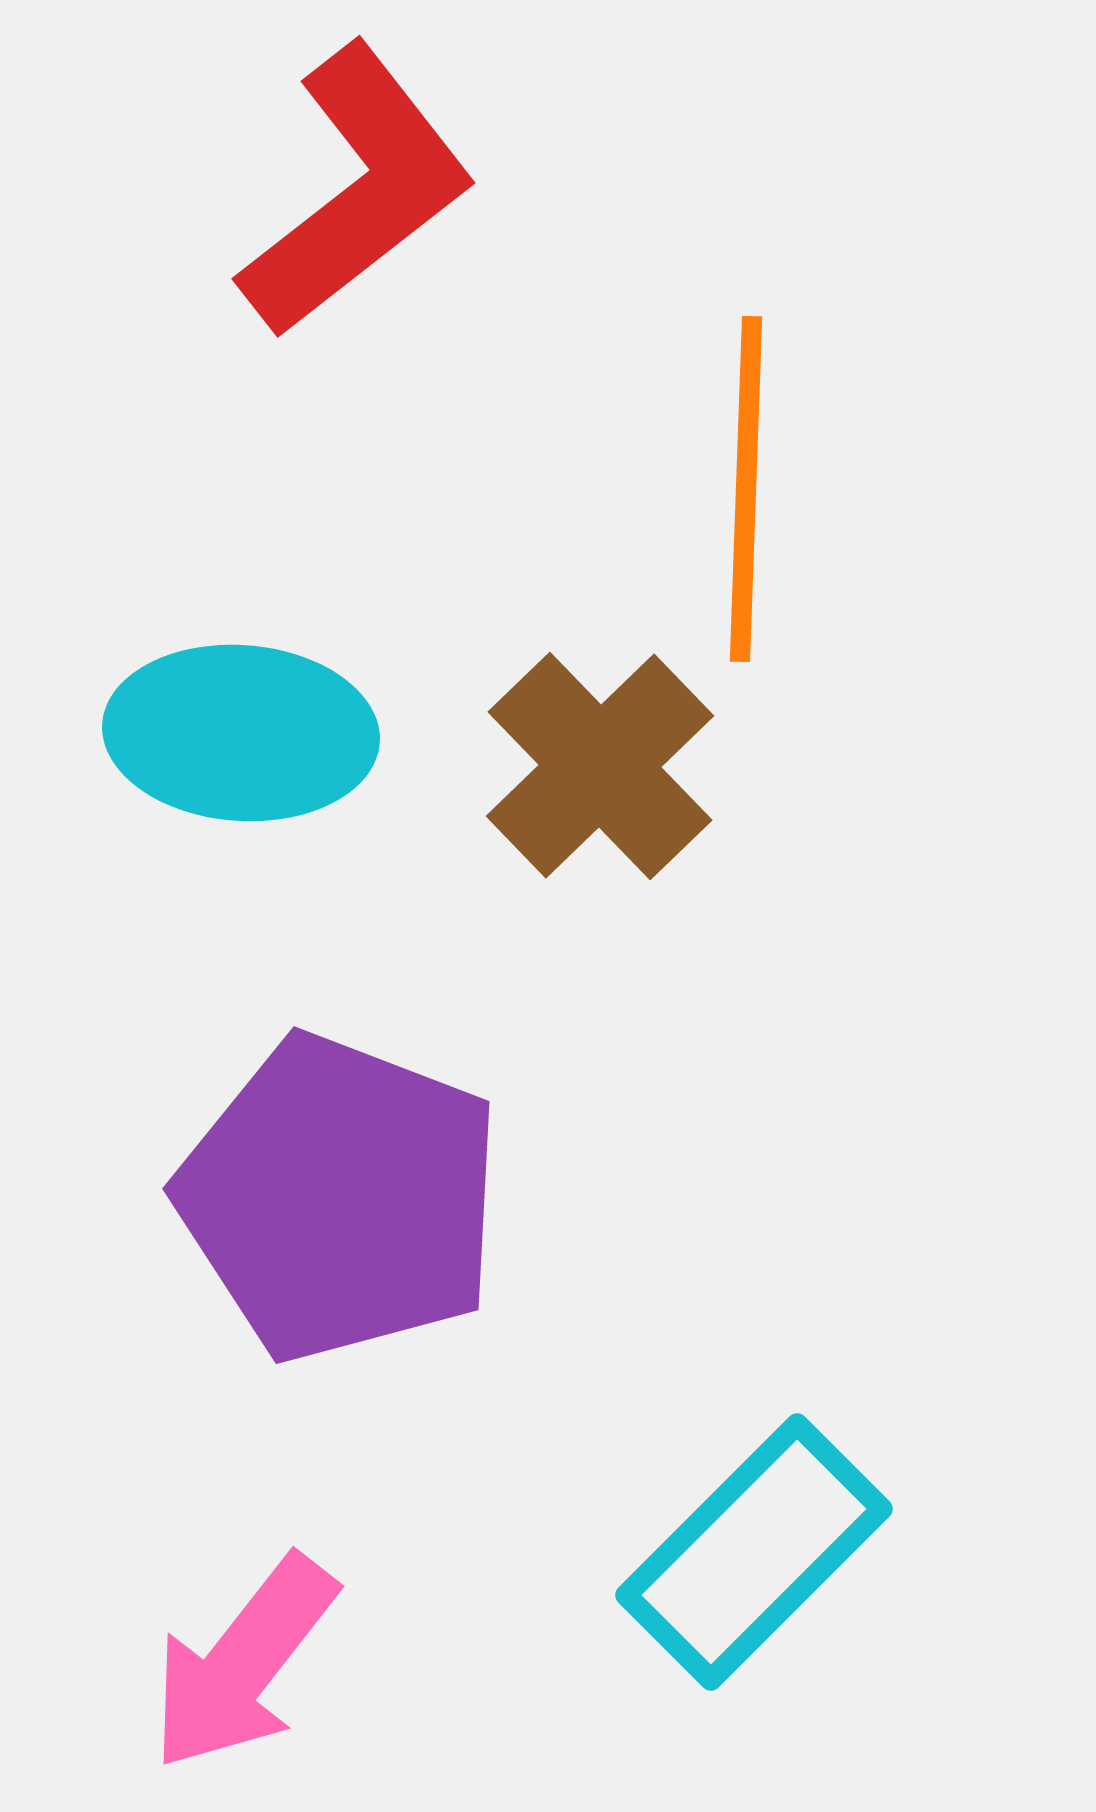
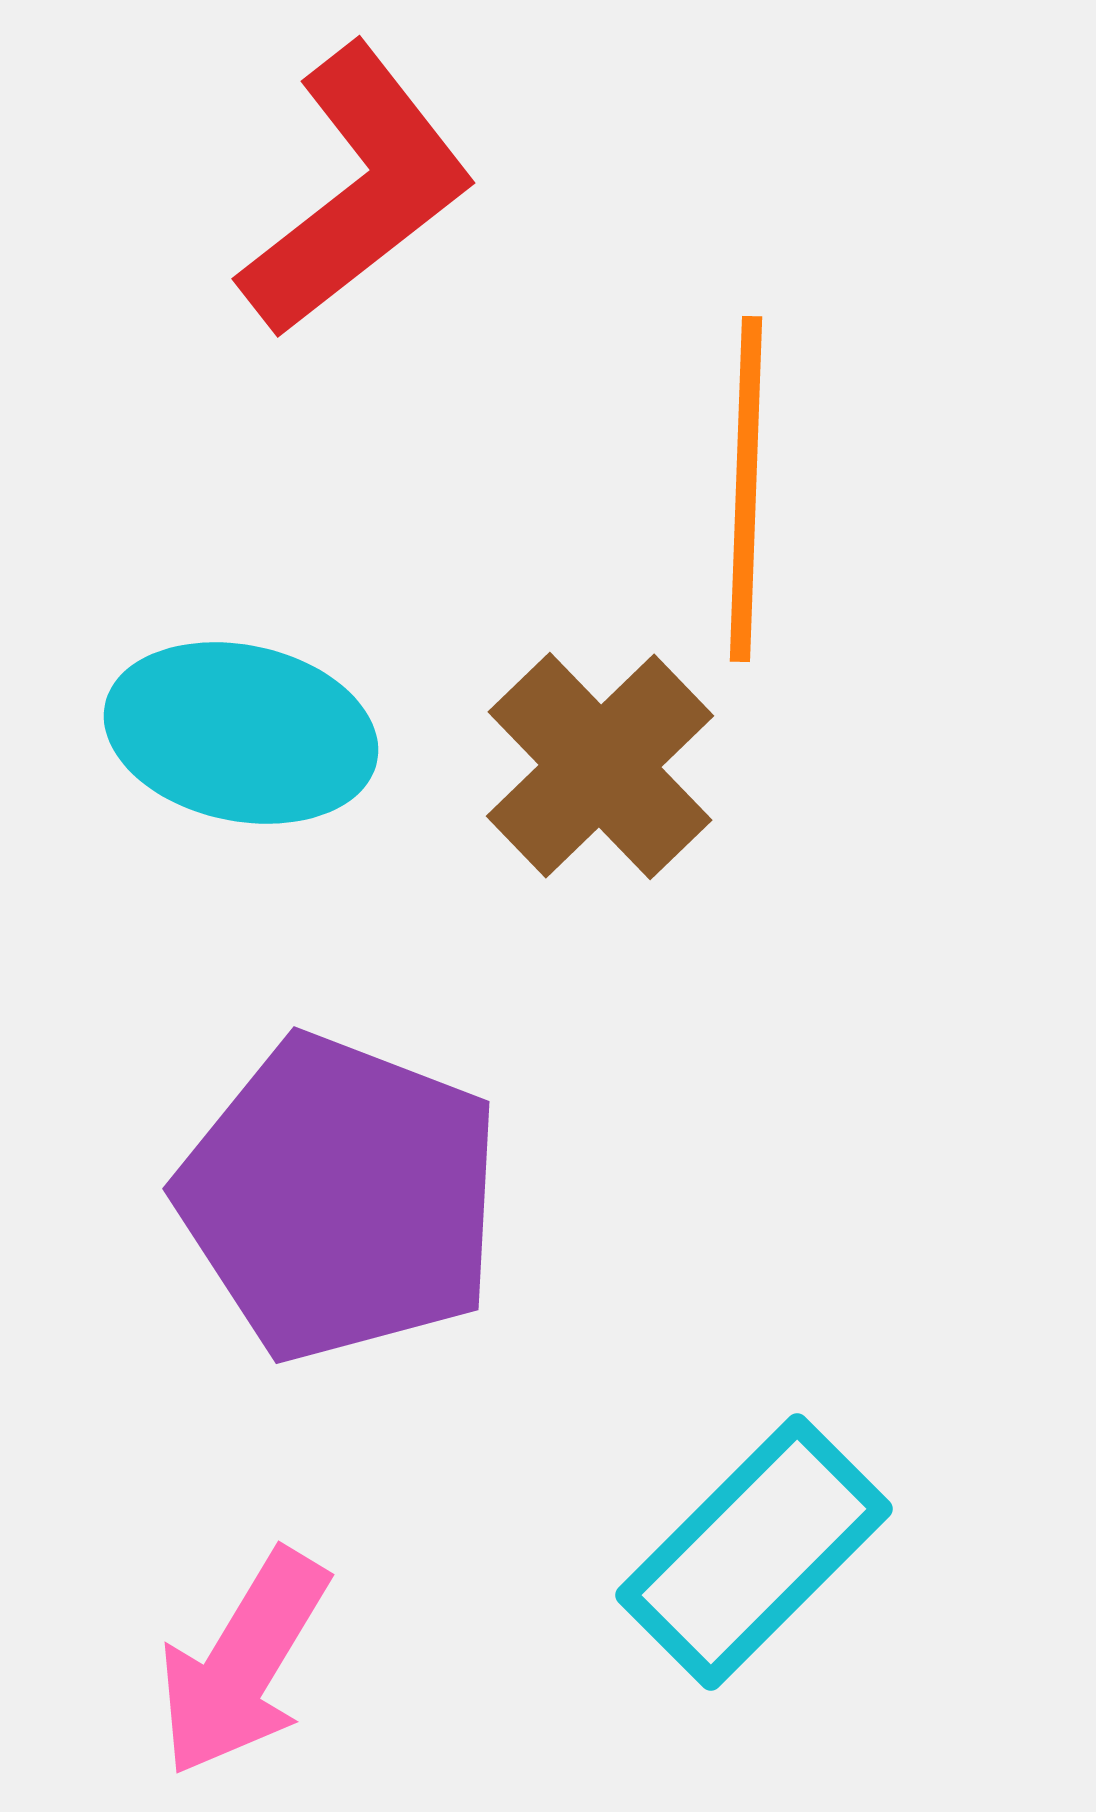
cyan ellipse: rotated 8 degrees clockwise
pink arrow: rotated 7 degrees counterclockwise
